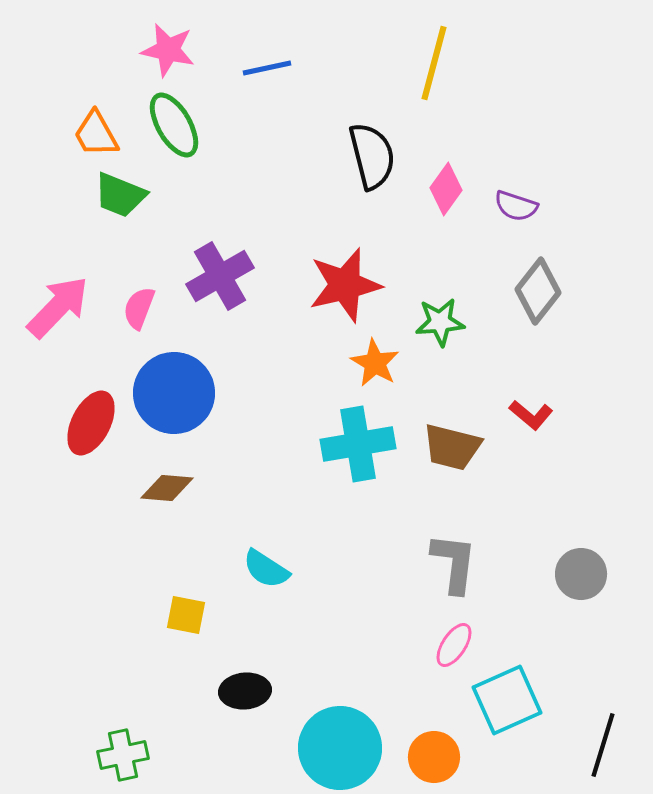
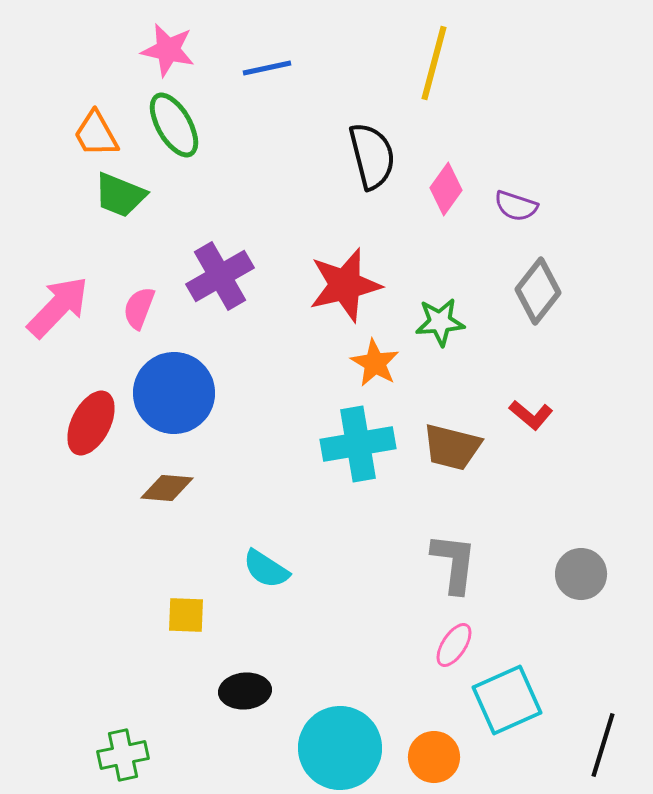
yellow square: rotated 9 degrees counterclockwise
